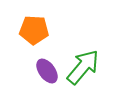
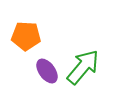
orange pentagon: moved 8 px left, 6 px down
